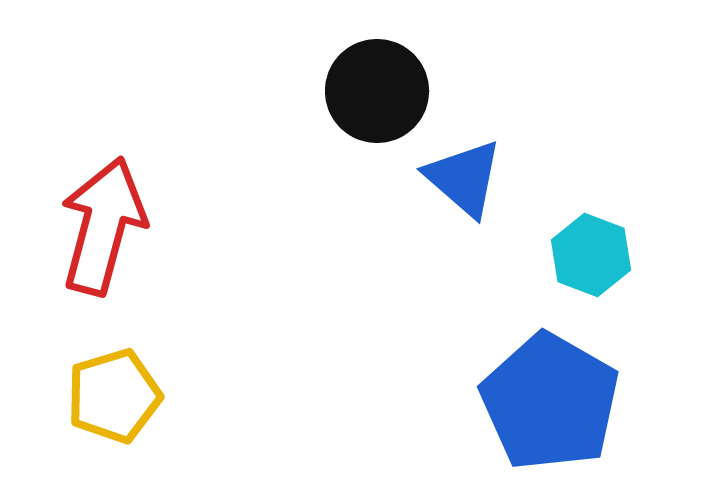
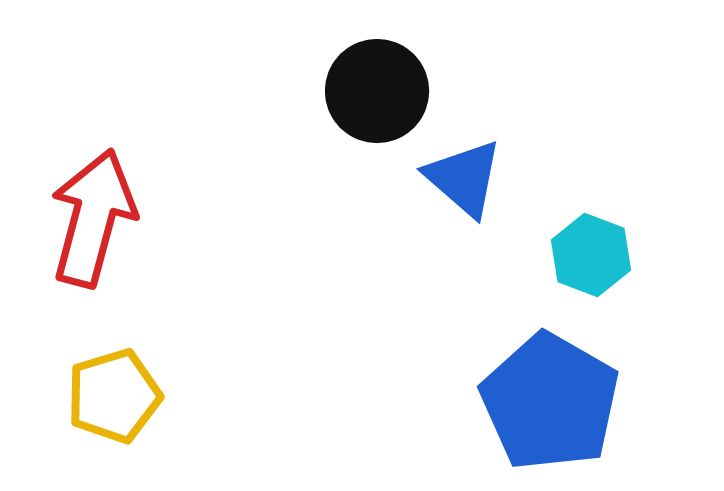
red arrow: moved 10 px left, 8 px up
